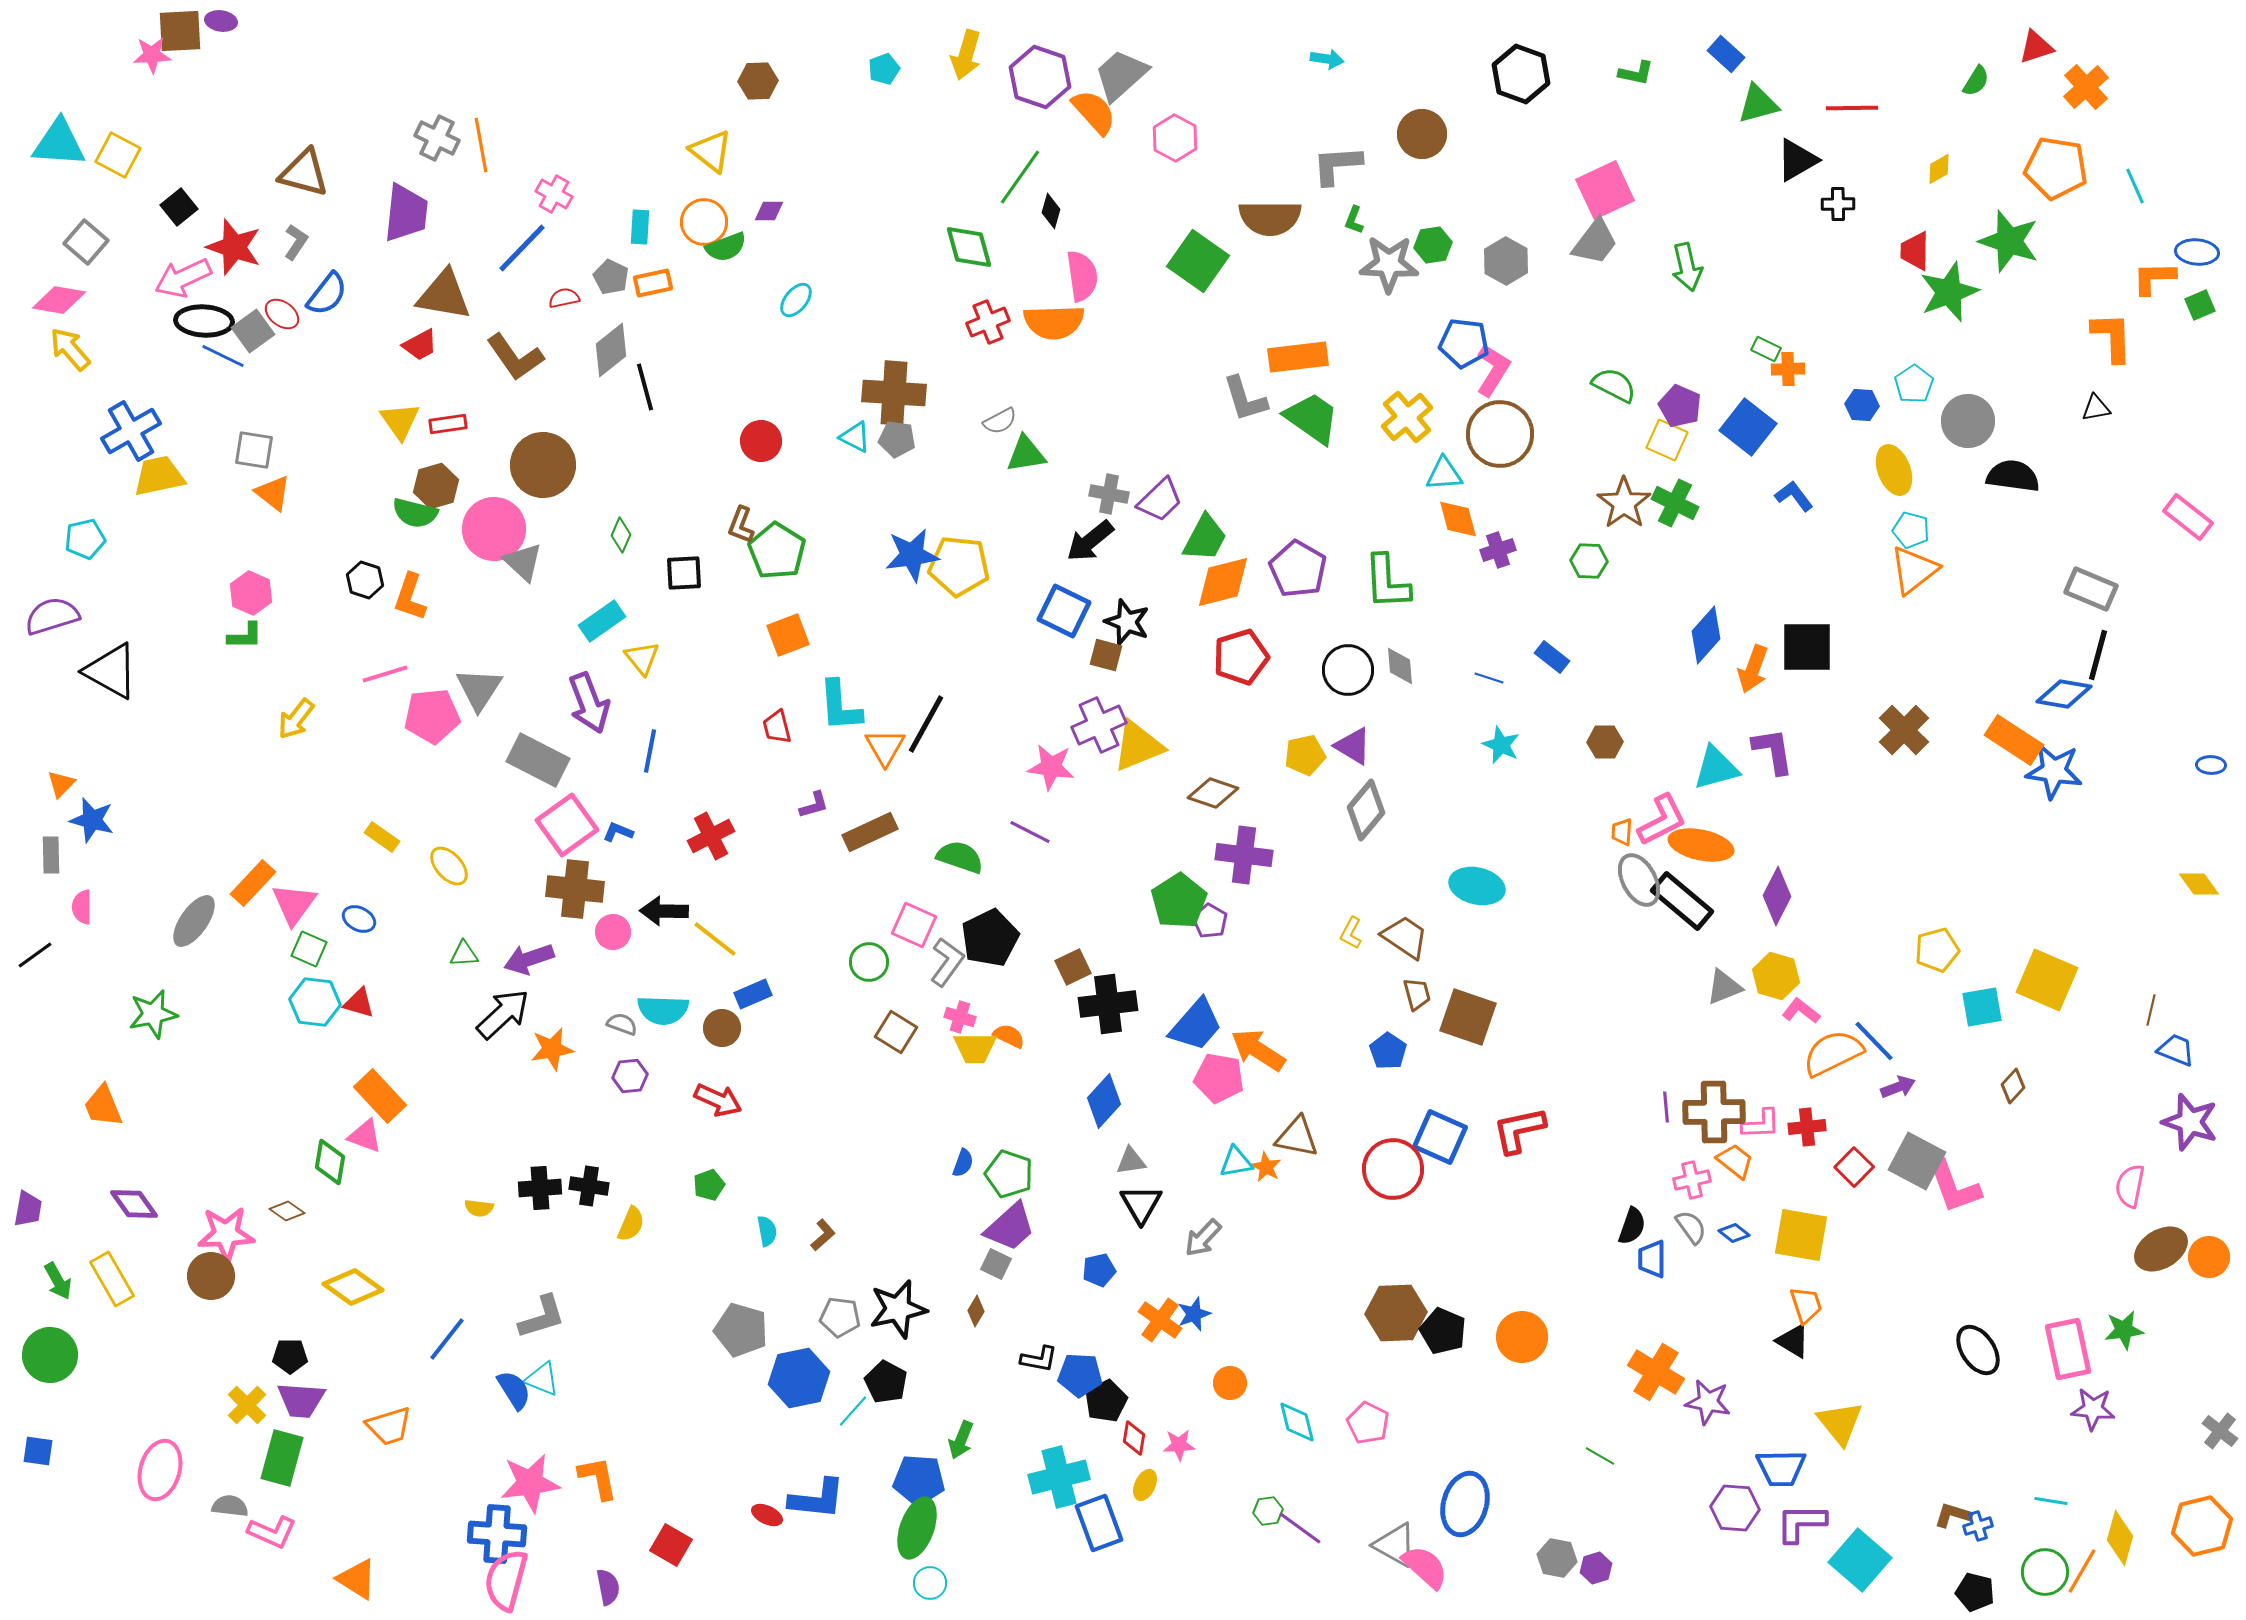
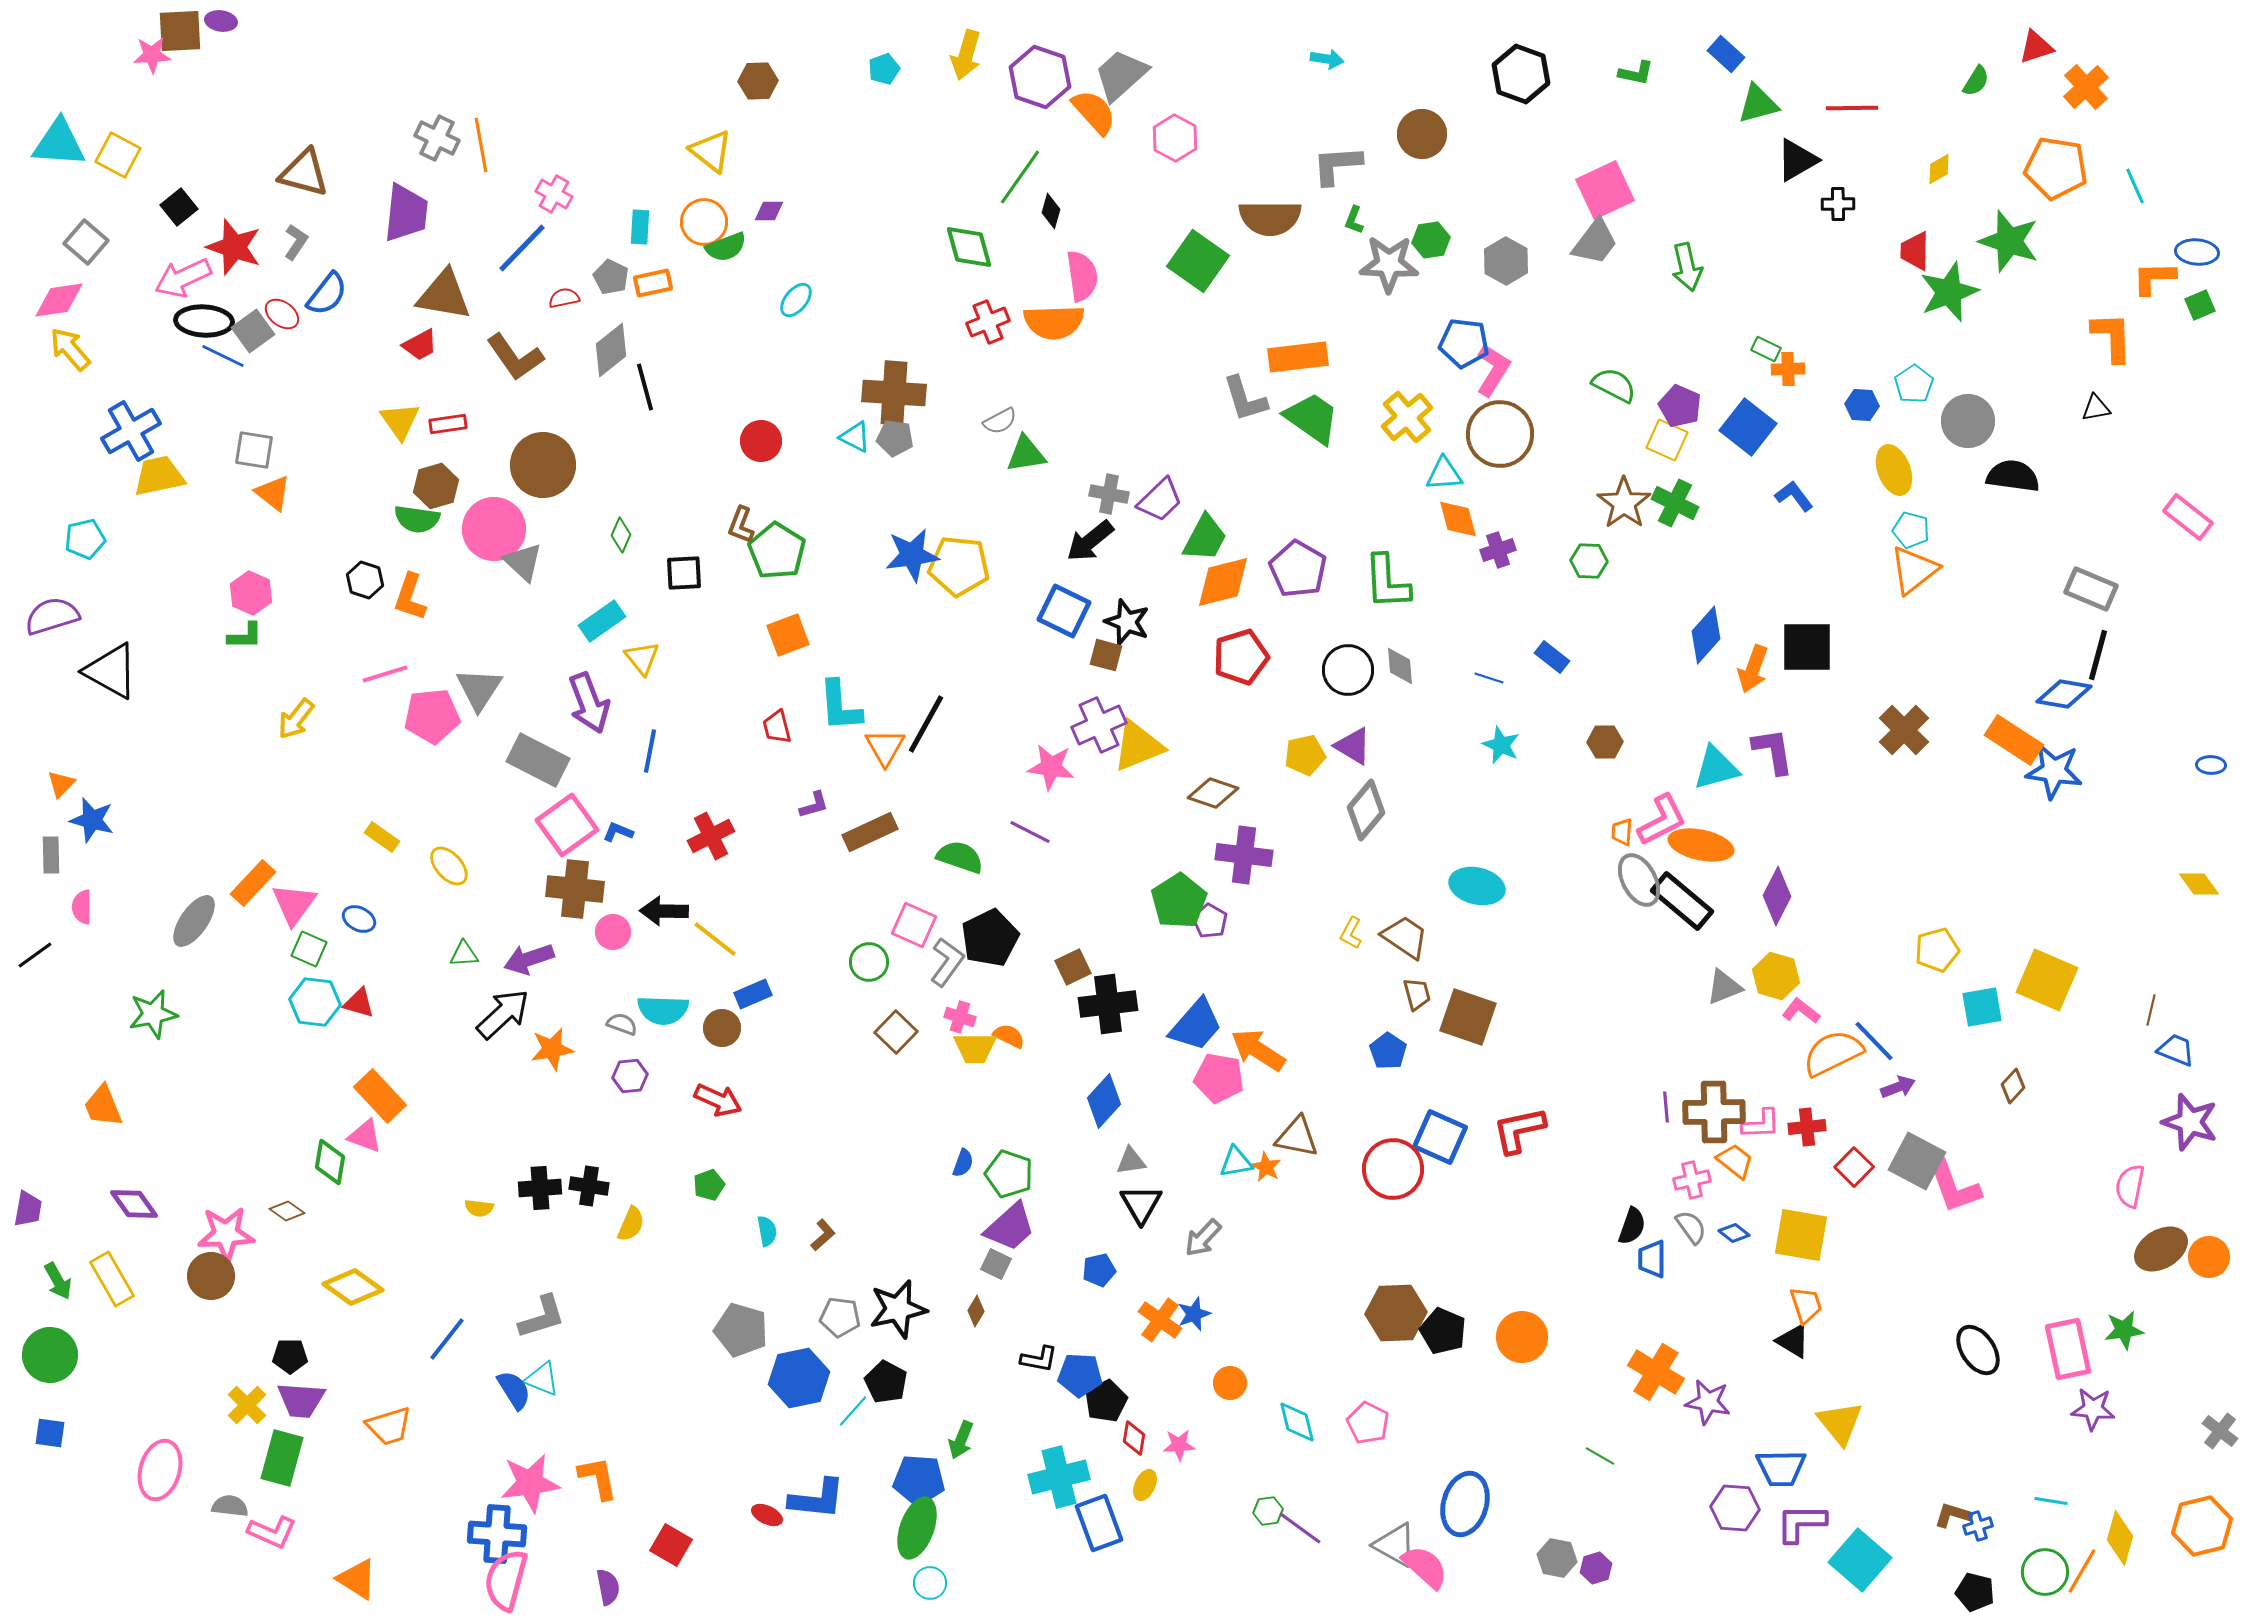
green hexagon at (1433, 245): moved 2 px left, 5 px up
pink diamond at (59, 300): rotated 18 degrees counterclockwise
gray pentagon at (897, 439): moved 2 px left, 1 px up
green semicircle at (415, 513): moved 2 px right, 6 px down; rotated 6 degrees counterclockwise
brown square at (896, 1032): rotated 12 degrees clockwise
blue square at (38, 1451): moved 12 px right, 18 px up
